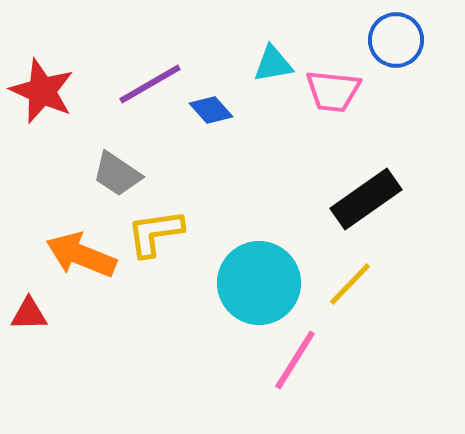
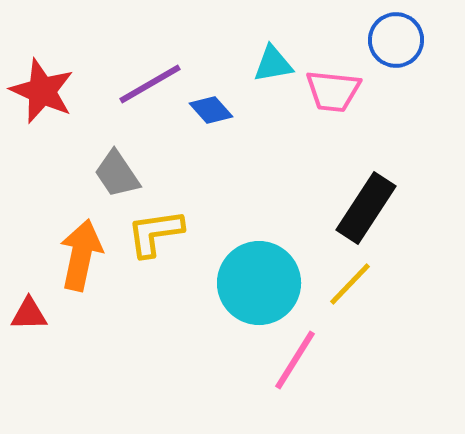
gray trapezoid: rotated 22 degrees clockwise
black rectangle: moved 9 px down; rotated 22 degrees counterclockwise
orange arrow: rotated 80 degrees clockwise
